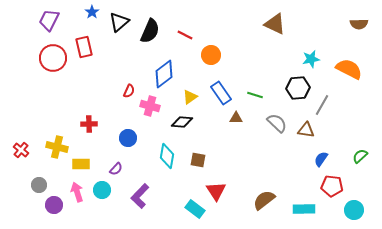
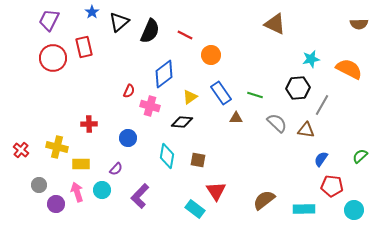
purple circle at (54, 205): moved 2 px right, 1 px up
